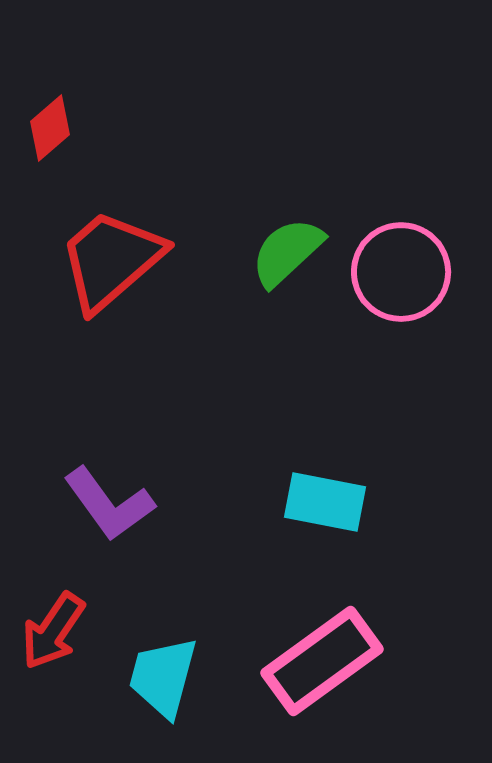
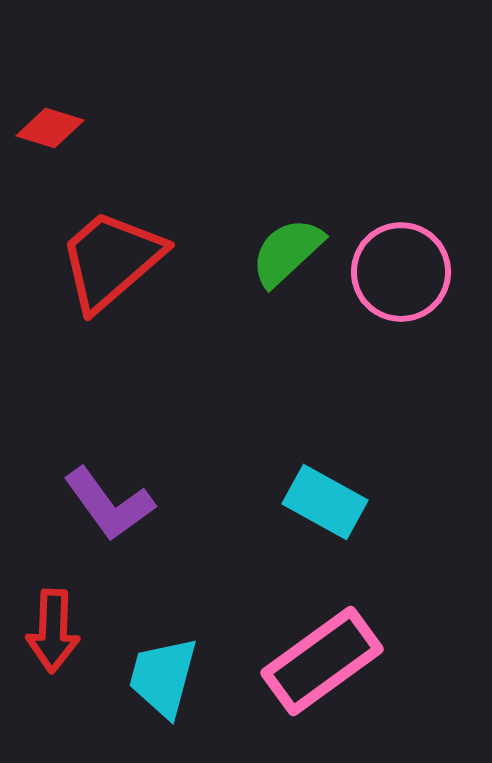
red diamond: rotated 58 degrees clockwise
cyan rectangle: rotated 18 degrees clockwise
red arrow: rotated 32 degrees counterclockwise
